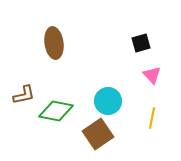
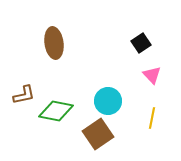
black square: rotated 18 degrees counterclockwise
